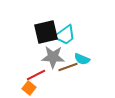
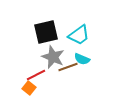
cyan trapezoid: moved 14 px right
gray star: rotated 20 degrees clockwise
